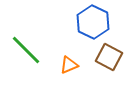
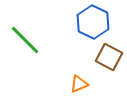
green line: moved 1 px left, 10 px up
orange triangle: moved 10 px right, 19 px down
